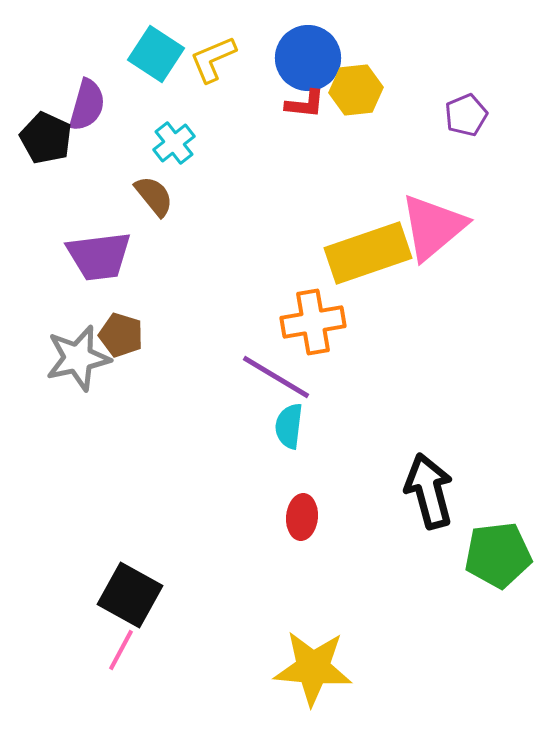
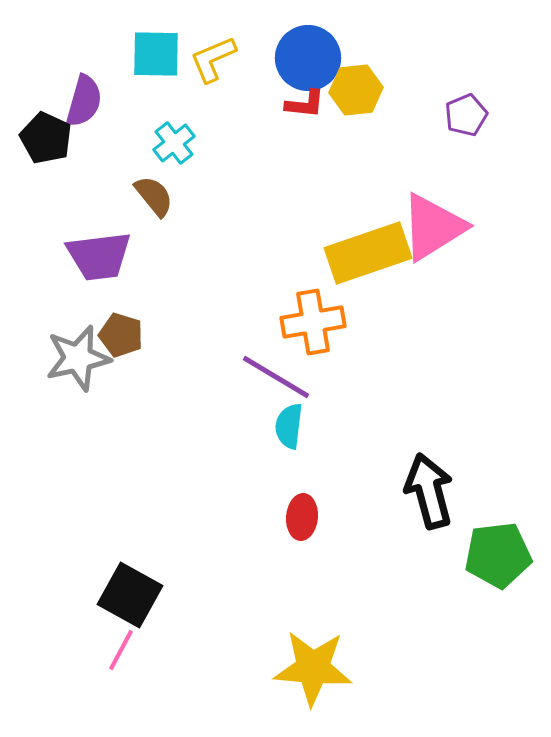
cyan square: rotated 32 degrees counterclockwise
purple semicircle: moved 3 px left, 4 px up
pink triangle: rotated 8 degrees clockwise
